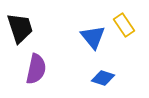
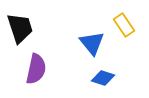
blue triangle: moved 1 px left, 6 px down
